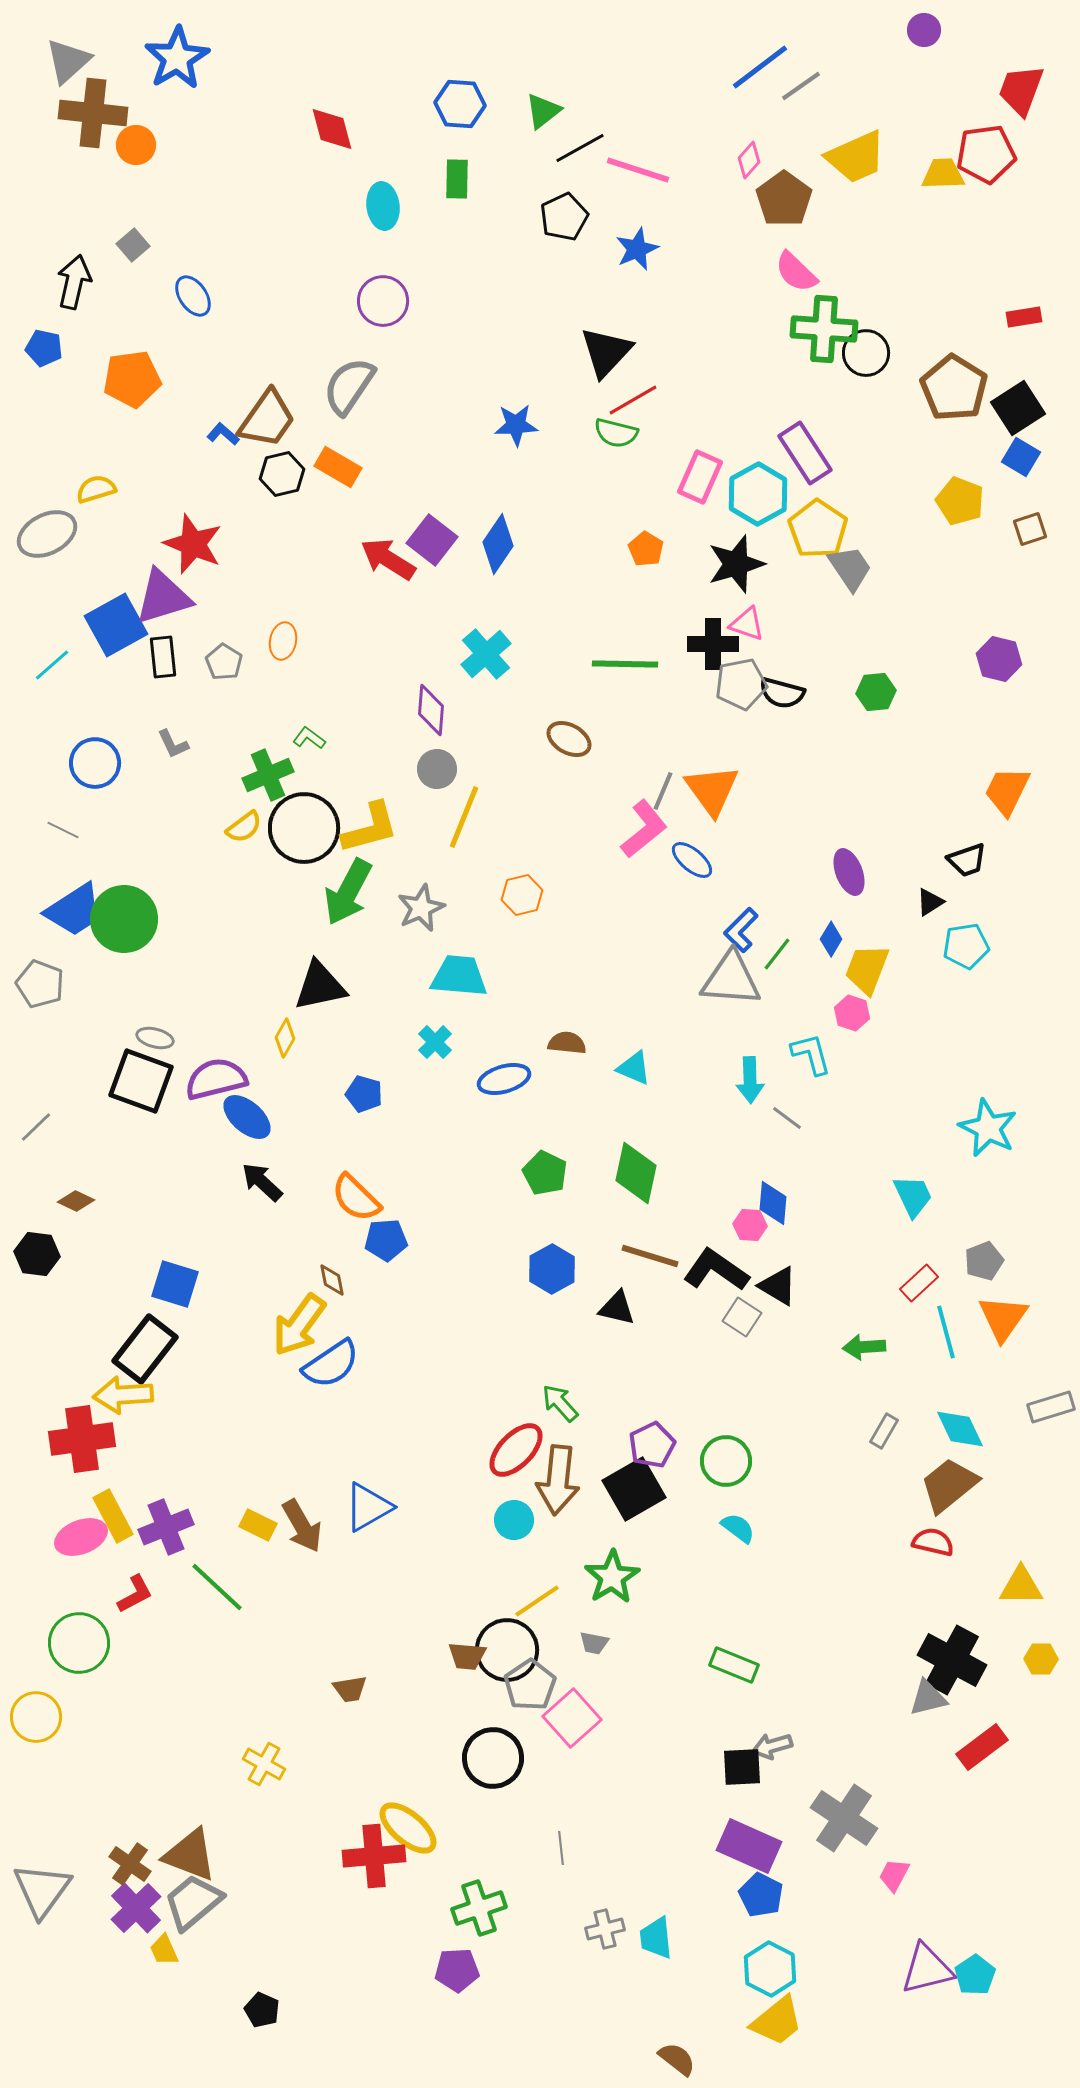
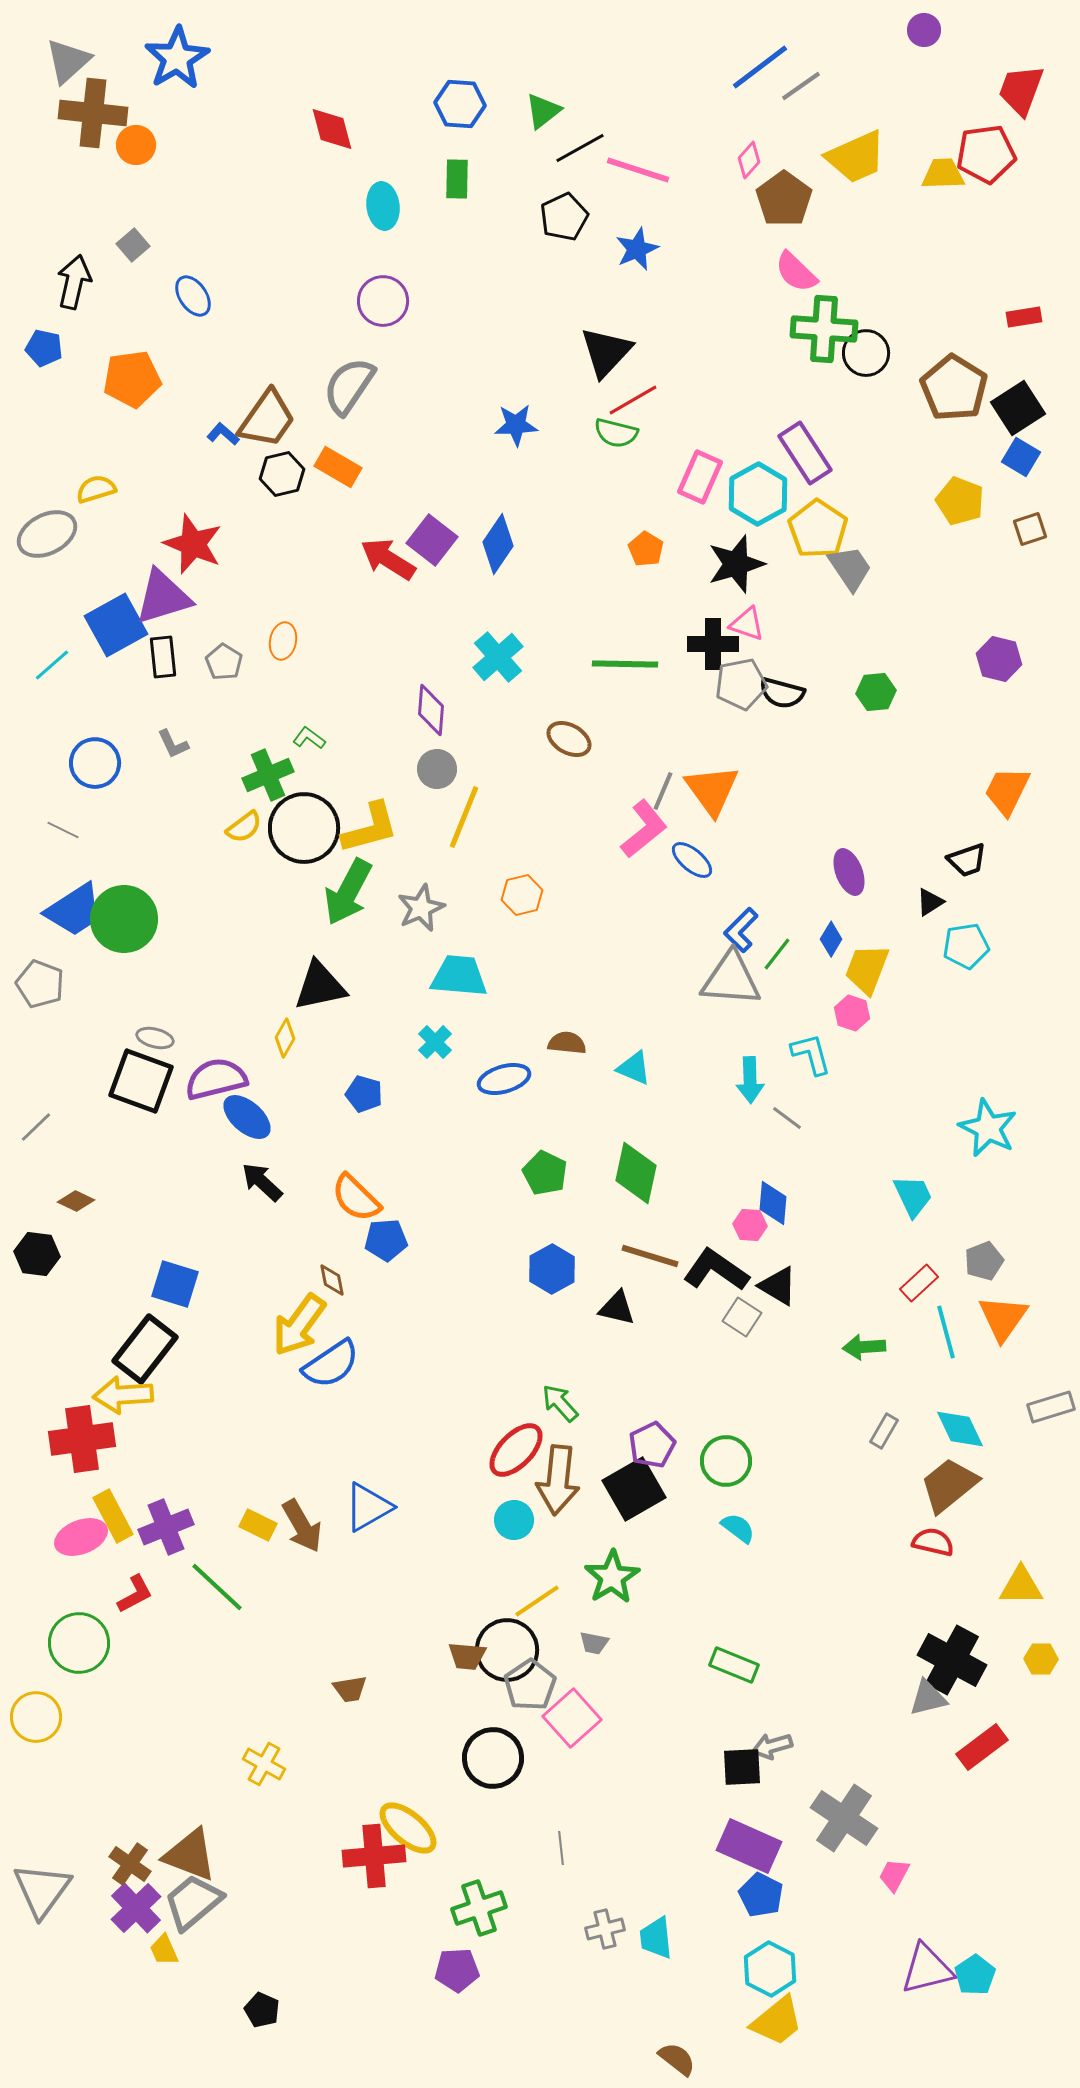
cyan cross at (486, 654): moved 12 px right, 3 px down
